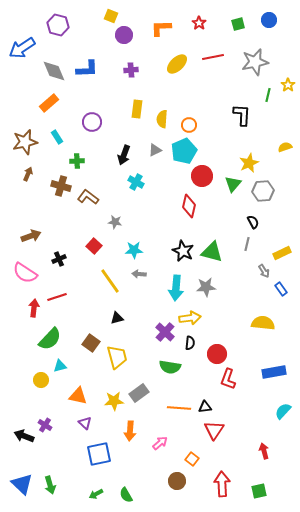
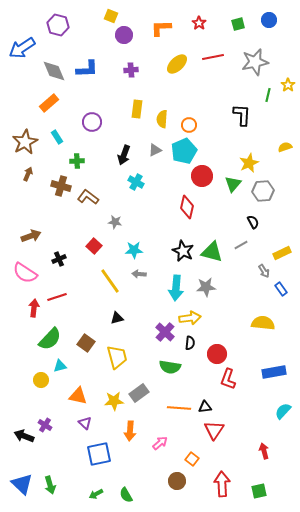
brown star at (25, 142): rotated 15 degrees counterclockwise
red diamond at (189, 206): moved 2 px left, 1 px down
gray line at (247, 244): moved 6 px left, 1 px down; rotated 48 degrees clockwise
brown square at (91, 343): moved 5 px left
